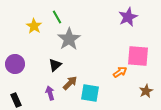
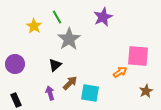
purple star: moved 25 px left
